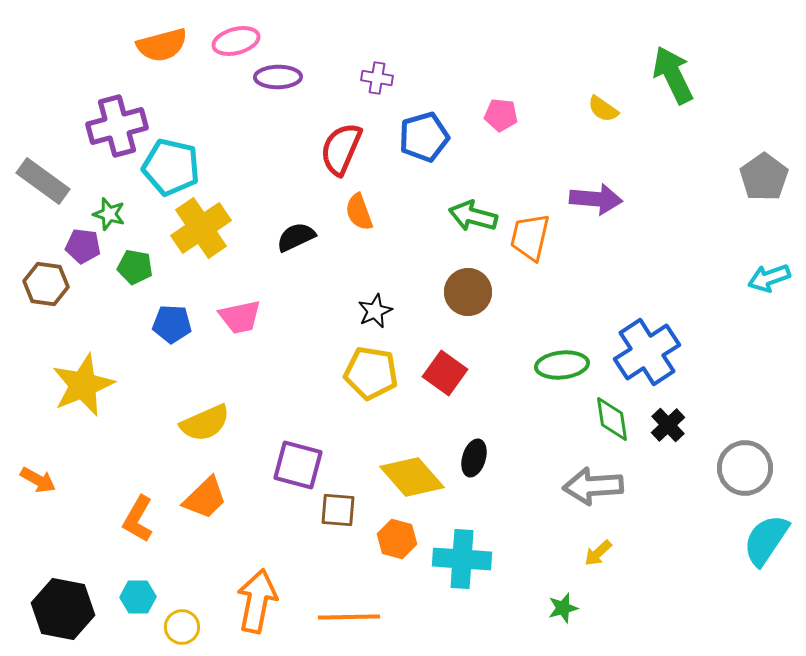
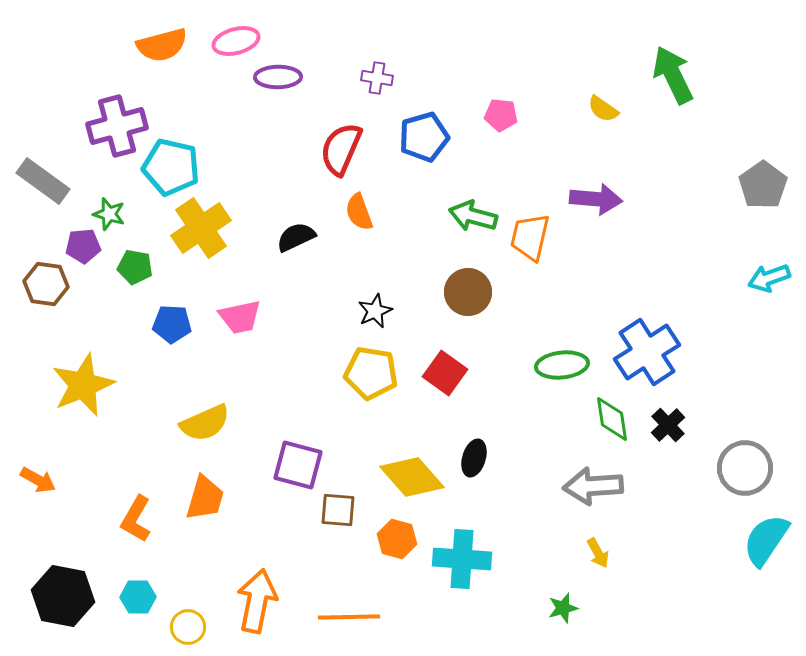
gray pentagon at (764, 177): moved 1 px left, 8 px down
purple pentagon at (83, 246): rotated 12 degrees counterclockwise
orange trapezoid at (205, 498): rotated 30 degrees counterclockwise
orange L-shape at (138, 519): moved 2 px left
yellow arrow at (598, 553): rotated 76 degrees counterclockwise
black hexagon at (63, 609): moved 13 px up
yellow circle at (182, 627): moved 6 px right
